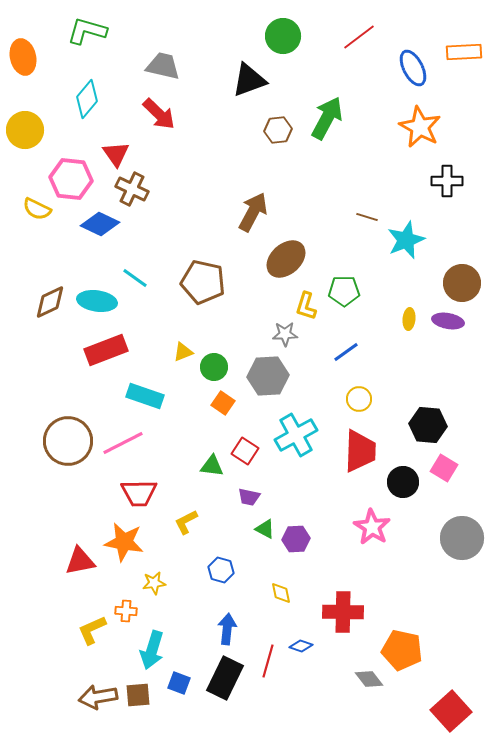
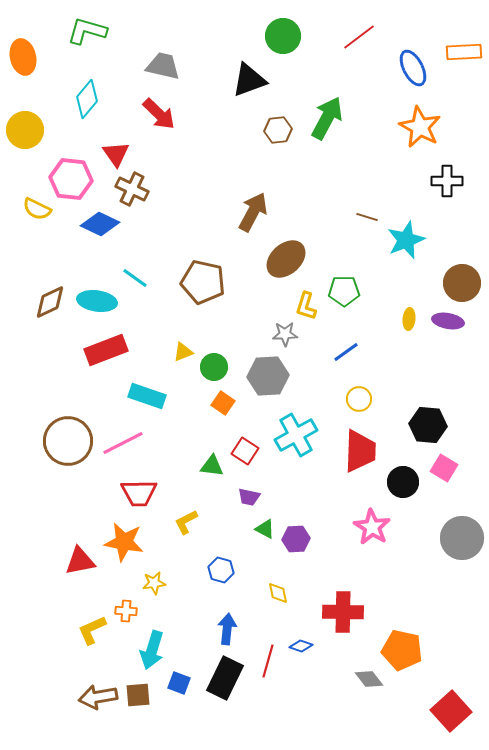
cyan rectangle at (145, 396): moved 2 px right
yellow diamond at (281, 593): moved 3 px left
